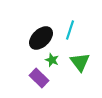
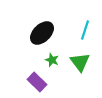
cyan line: moved 15 px right
black ellipse: moved 1 px right, 5 px up
purple rectangle: moved 2 px left, 4 px down
